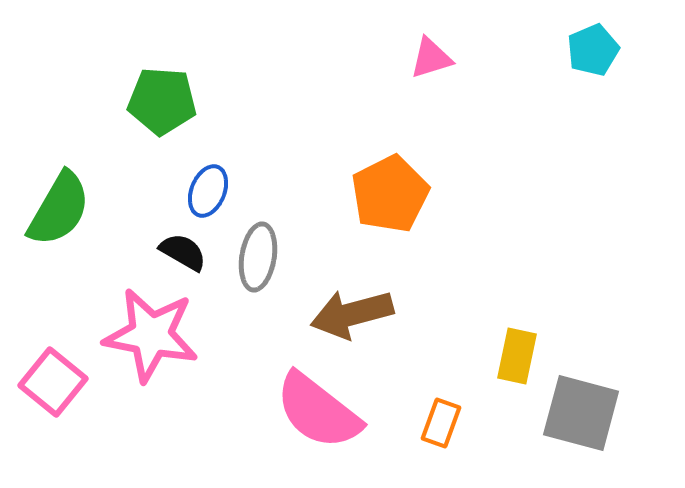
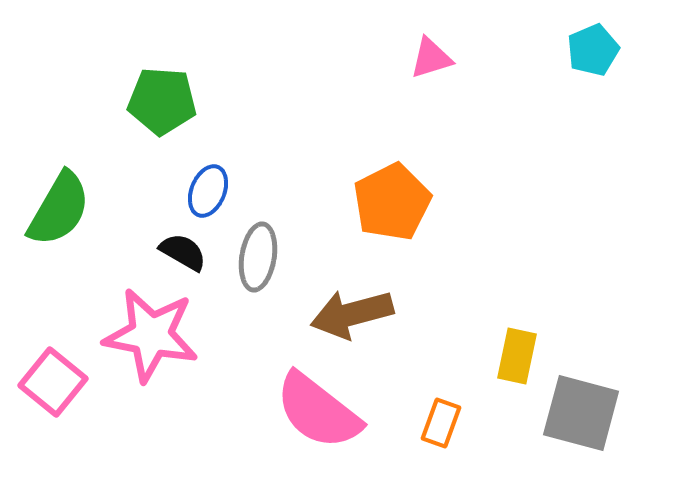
orange pentagon: moved 2 px right, 8 px down
